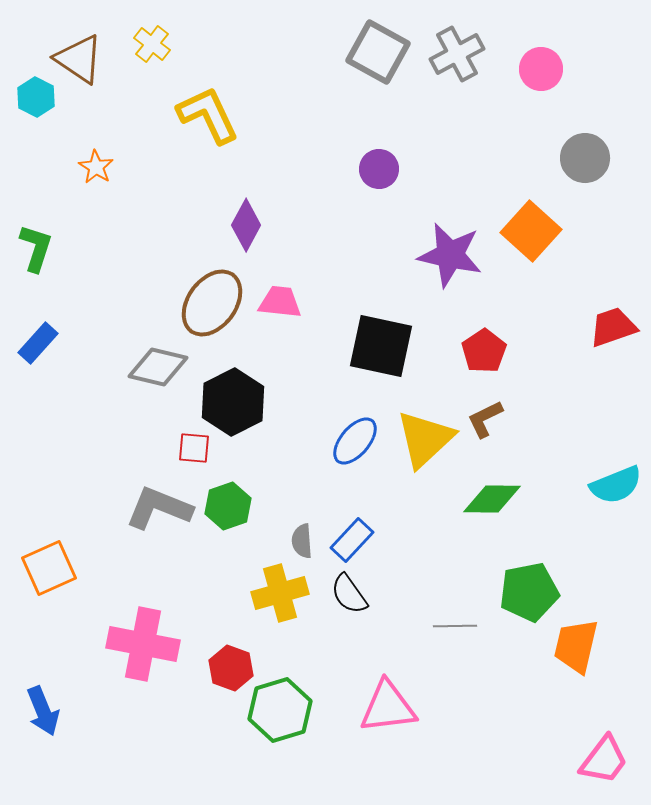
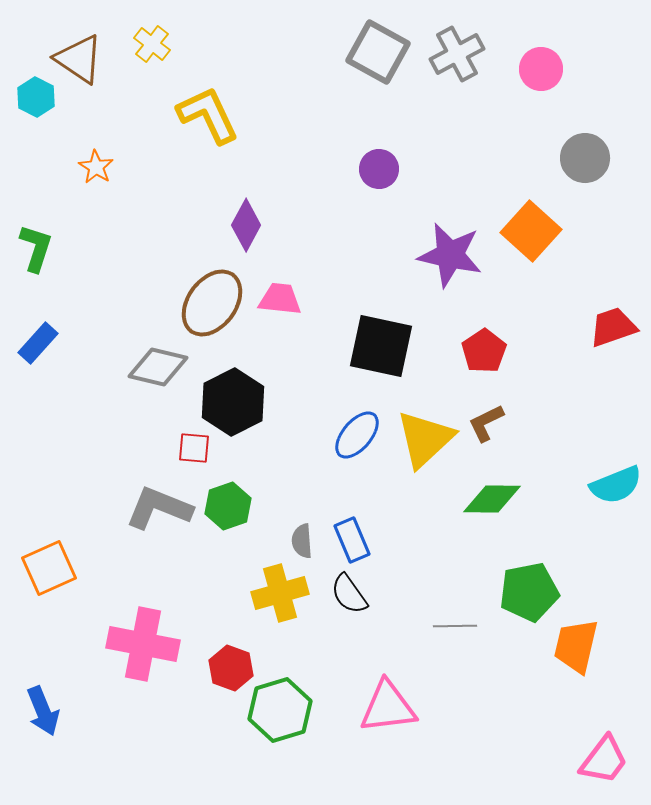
pink trapezoid at (280, 302): moved 3 px up
brown L-shape at (485, 419): moved 1 px right, 4 px down
blue ellipse at (355, 441): moved 2 px right, 6 px up
blue rectangle at (352, 540): rotated 66 degrees counterclockwise
